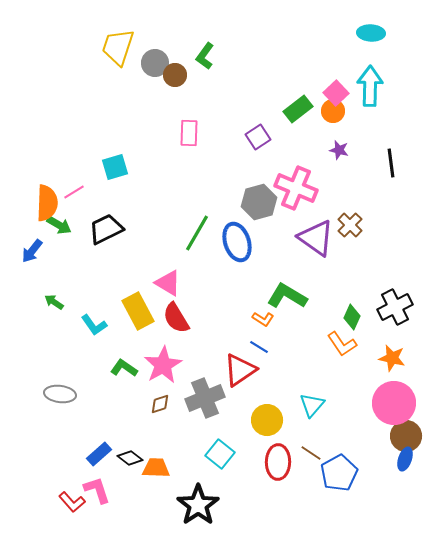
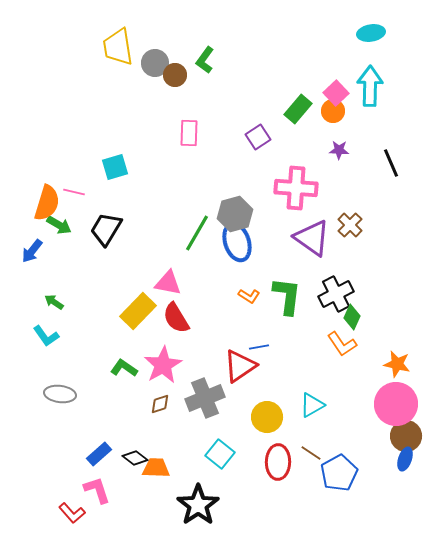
cyan ellipse at (371, 33): rotated 12 degrees counterclockwise
yellow trapezoid at (118, 47): rotated 27 degrees counterclockwise
green L-shape at (205, 56): moved 4 px down
green rectangle at (298, 109): rotated 12 degrees counterclockwise
purple star at (339, 150): rotated 12 degrees counterclockwise
black line at (391, 163): rotated 16 degrees counterclockwise
pink cross at (296, 188): rotated 18 degrees counterclockwise
pink line at (74, 192): rotated 45 degrees clockwise
gray hexagon at (259, 202): moved 24 px left, 12 px down
orange semicircle at (47, 203): rotated 15 degrees clockwise
black trapezoid at (106, 229): rotated 33 degrees counterclockwise
purple triangle at (316, 238): moved 4 px left
pink triangle at (168, 283): rotated 20 degrees counterclockwise
green L-shape at (287, 296): rotated 66 degrees clockwise
black cross at (395, 307): moved 59 px left, 13 px up
yellow rectangle at (138, 311): rotated 72 degrees clockwise
orange L-shape at (263, 319): moved 14 px left, 23 px up
cyan L-shape at (94, 325): moved 48 px left, 11 px down
blue line at (259, 347): rotated 42 degrees counterclockwise
orange star at (392, 358): moved 5 px right, 6 px down
red triangle at (240, 370): moved 4 px up
pink circle at (394, 403): moved 2 px right, 1 px down
cyan triangle at (312, 405): rotated 20 degrees clockwise
yellow circle at (267, 420): moved 3 px up
black diamond at (130, 458): moved 5 px right
red L-shape at (72, 502): moved 11 px down
